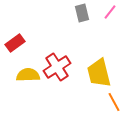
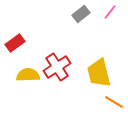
gray rectangle: moved 1 px left, 1 px down; rotated 66 degrees clockwise
orange line: rotated 30 degrees counterclockwise
